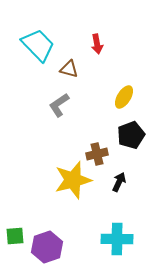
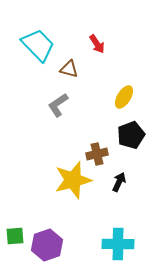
red arrow: rotated 24 degrees counterclockwise
gray L-shape: moved 1 px left
cyan cross: moved 1 px right, 5 px down
purple hexagon: moved 2 px up
